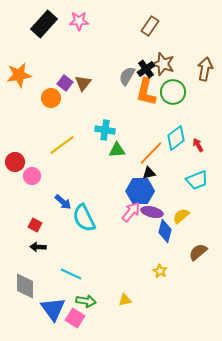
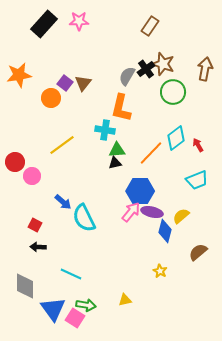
orange L-shape: moved 25 px left, 16 px down
black triangle: moved 34 px left, 10 px up
green arrow: moved 4 px down
